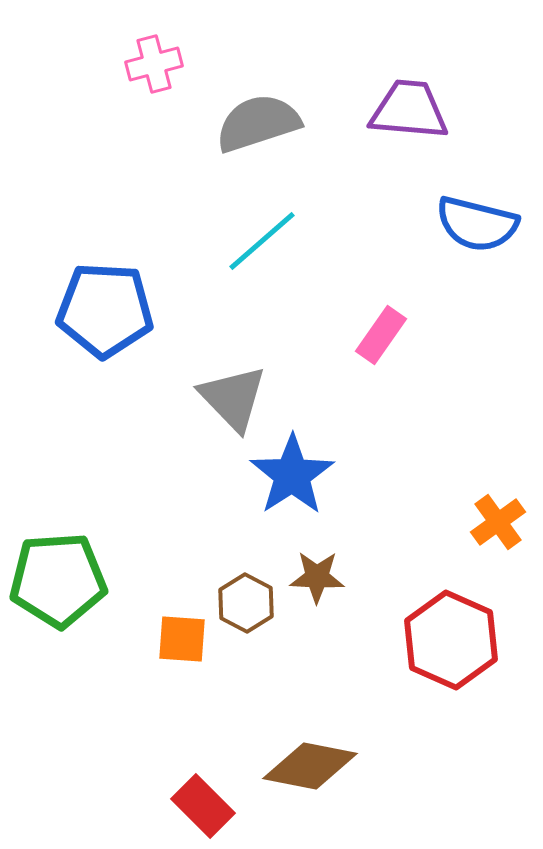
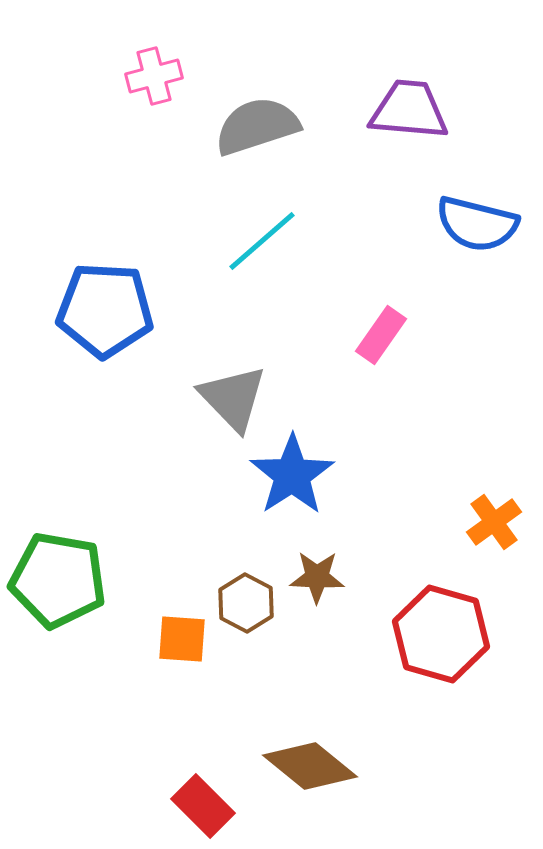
pink cross: moved 12 px down
gray semicircle: moved 1 px left, 3 px down
orange cross: moved 4 px left
green pentagon: rotated 14 degrees clockwise
red hexagon: moved 10 px left, 6 px up; rotated 8 degrees counterclockwise
brown diamond: rotated 28 degrees clockwise
